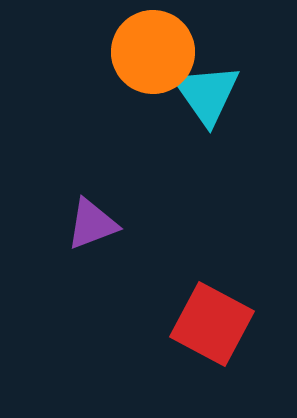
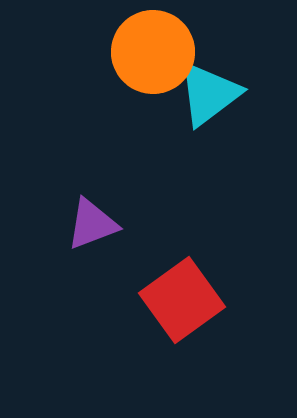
cyan triangle: moved 2 px right; rotated 28 degrees clockwise
red square: moved 30 px left, 24 px up; rotated 26 degrees clockwise
